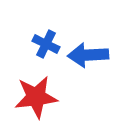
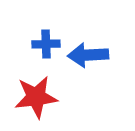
blue cross: rotated 28 degrees counterclockwise
